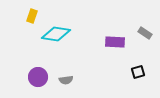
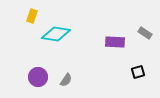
gray semicircle: rotated 48 degrees counterclockwise
